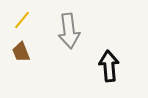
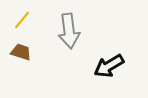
brown trapezoid: rotated 130 degrees clockwise
black arrow: rotated 116 degrees counterclockwise
